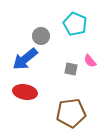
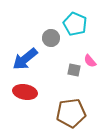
gray circle: moved 10 px right, 2 px down
gray square: moved 3 px right, 1 px down
